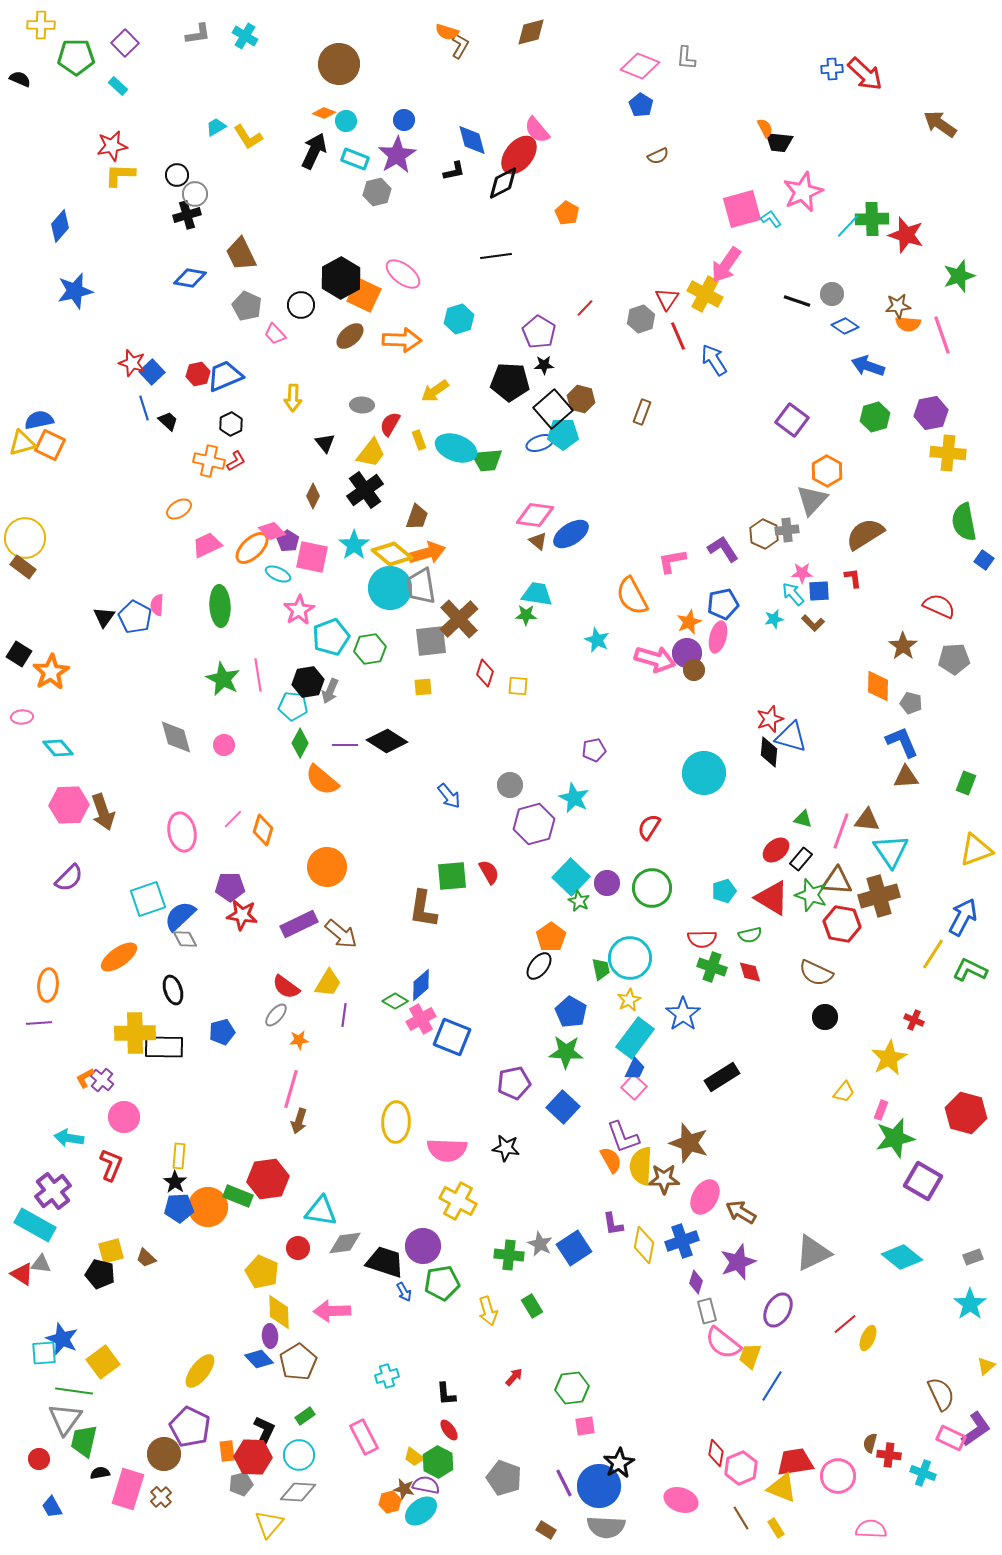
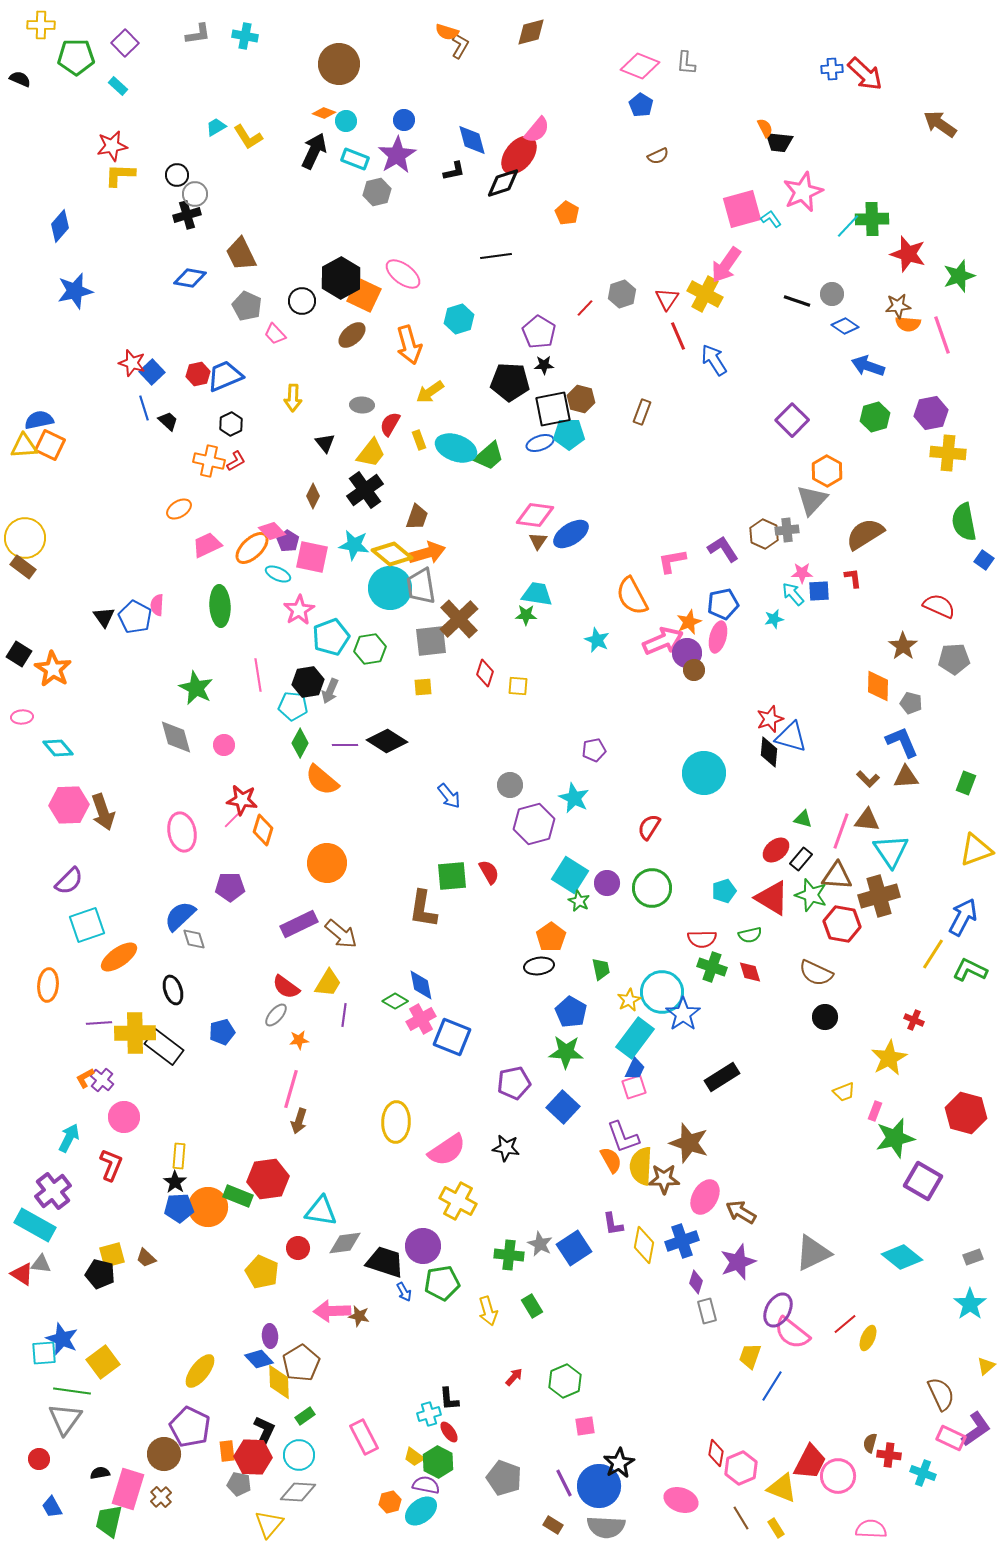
cyan cross at (245, 36): rotated 20 degrees counterclockwise
gray L-shape at (686, 58): moved 5 px down
pink semicircle at (537, 130): rotated 100 degrees counterclockwise
black diamond at (503, 183): rotated 9 degrees clockwise
red star at (906, 235): moved 2 px right, 19 px down
black circle at (301, 305): moved 1 px right, 4 px up
gray hexagon at (641, 319): moved 19 px left, 25 px up
brown ellipse at (350, 336): moved 2 px right, 1 px up
orange arrow at (402, 340): moved 7 px right, 5 px down; rotated 72 degrees clockwise
yellow arrow at (435, 391): moved 5 px left, 1 px down
black square at (553, 409): rotated 30 degrees clockwise
purple square at (792, 420): rotated 8 degrees clockwise
cyan pentagon at (563, 434): moved 6 px right
yellow triangle at (22, 443): moved 2 px right, 3 px down; rotated 12 degrees clockwise
green trapezoid at (487, 460): moved 2 px right, 4 px up; rotated 36 degrees counterclockwise
brown triangle at (538, 541): rotated 24 degrees clockwise
cyan star at (354, 545): rotated 28 degrees counterclockwise
black triangle at (104, 617): rotated 10 degrees counterclockwise
brown L-shape at (813, 623): moved 55 px right, 156 px down
pink arrow at (655, 659): moved 8 px right, 18 px up; rotated 39 degrees counterclockwise
orange star at (51, 672): moved 2 px right, 3 px up; rotated 9 degrees counterclockwise
green star at (223, 679): moved 27 px left, 9 px down
orange circle at (327, 867): moved 4 px up
cyan square at (571, 877): moved 1 px left, 2 px up; rotated 12 degrees counterclockwise
purple semicircle at (69, 878): moved 3 px down
brown triangle at (837, 881): moved 5 px up
cyan square at (148, 899): moved 61 px left, 26 px down
red star at (242, 915): moved 115 px up
gray diamond at (185, 939): moved 9 px right; rotated 10 degrees clockwise
cyan circle at (630, 958): moved 32 px right, 34 px down
black ellipse at (539, 966): rotated 44 degrees clockwise
blue diamond at (421, 985): rotated 60 degrees counterclockwise
purple line at (39, 1023): moved 60 px right
black rectangle at (164, 1047): rotated 36 degrees clockwise
pink square at (634, 1087): rotated 30 degrees clockwise
yellow trapezoid at (844, 1092): rotated 30 degrees clockwise
pink rectangle at (881, 1110): moved 6 px left, 1 px down
cyan arrow at (69, 1138): rotated 108 degrees clockwise
pink semicircle at (447, 1150): rotated 36 degrees counterclockwise
yellow square at (111, 1251): moved 1 px right, 4 px down
yellow diamond at (279, 1312): moved 70 px down
pink semicircle at (723, 1343): moved 69 px right, 10 px up
brown pentagon at (298, 1362): moved 3 px right, 1 px down
cyan cross at (387, 1376): moved 42 px right, 38 px down
green hexagon at (572, 1388): moved 7 px left, 7 px up; rotated 16 degrees counterclockwise
green line at (74, 1391): moved 2 px left
black L-shape at (446, 1394): moved 3 px right, 5 px down
red ellipse at (449, 1430): moved 2 px down
green trapezoid at (84, 1441): moved 25 px right, 80 px down
red trapezoid at (795, 1462): moved 15 px right; rotated 126 degrees clockwise
gray pentagon at (241, 1484): moved 2 px left; rotated 25 degrees clockwise
brown star at (404, 1489): moved 45 px left, 173 px up
brown rectangle at (546, 1530): moved 7 px right, 5 px up
